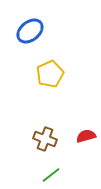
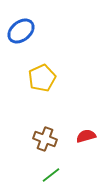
blue ellipse: moved 9 px left
yellow pentagon: moved 8 px left, 4 px down
